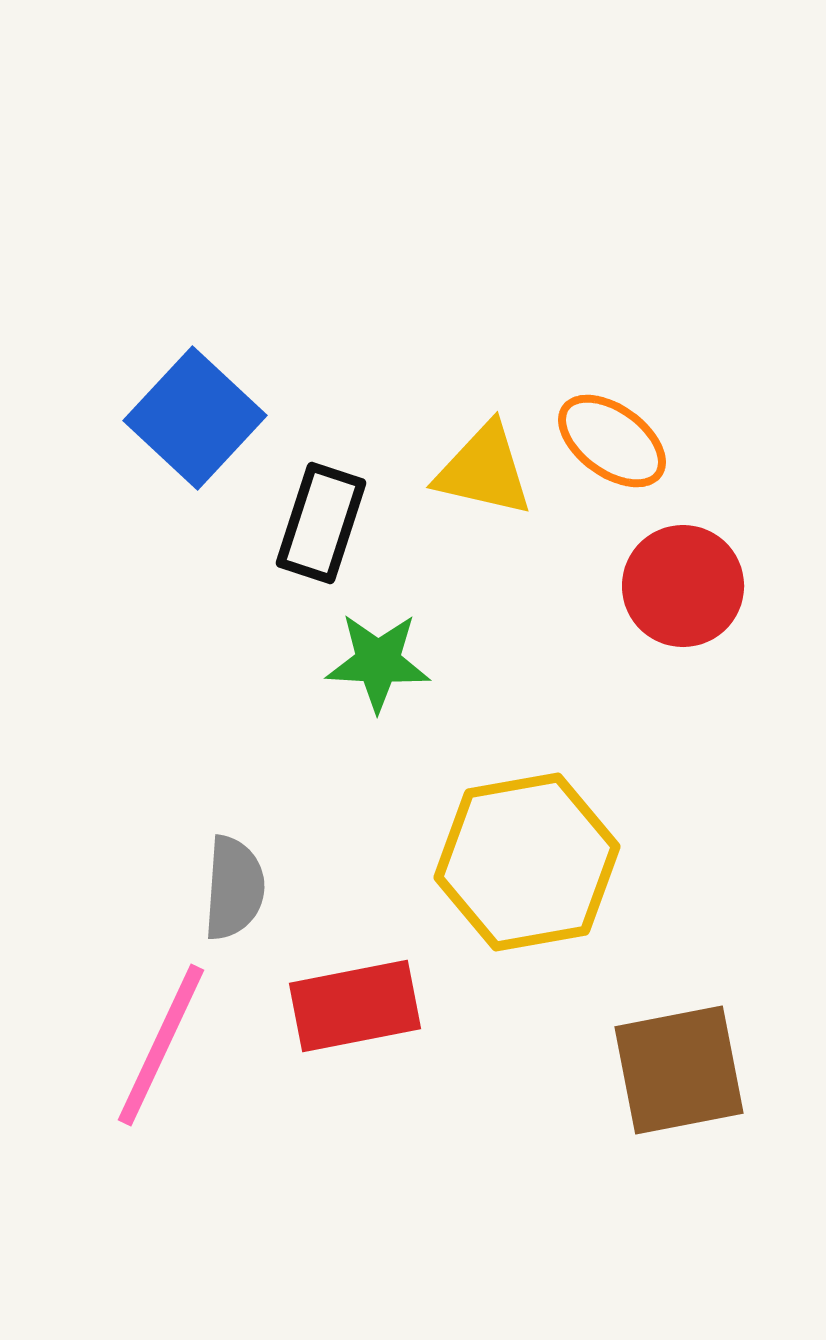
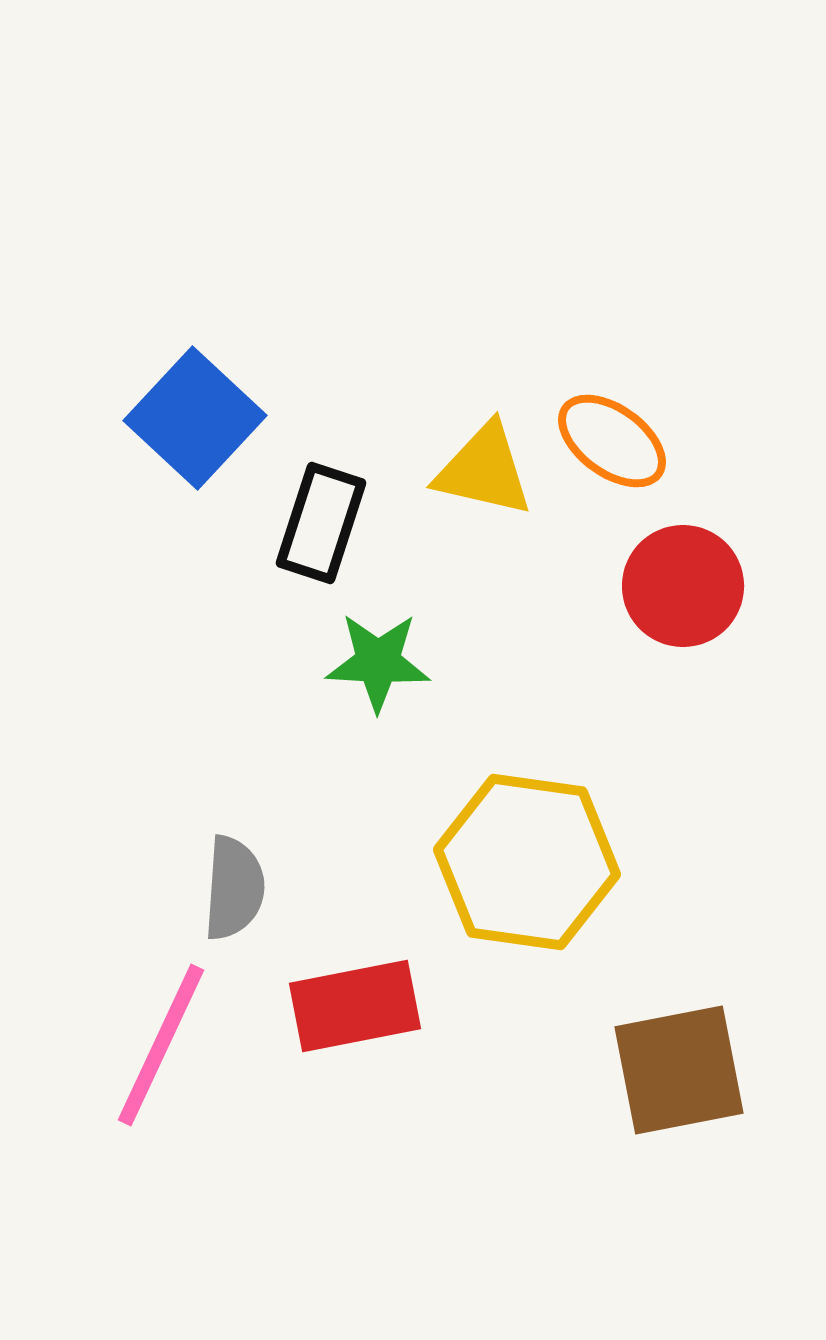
yellow hexagon: rotated 18 degrees clockwise
